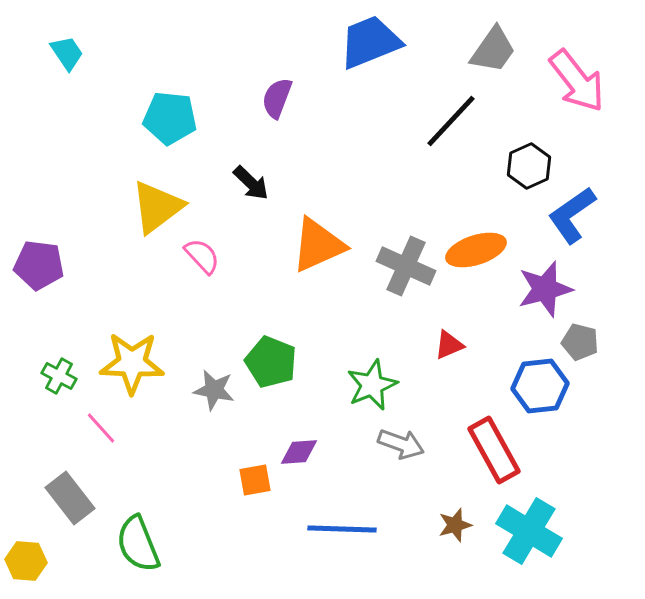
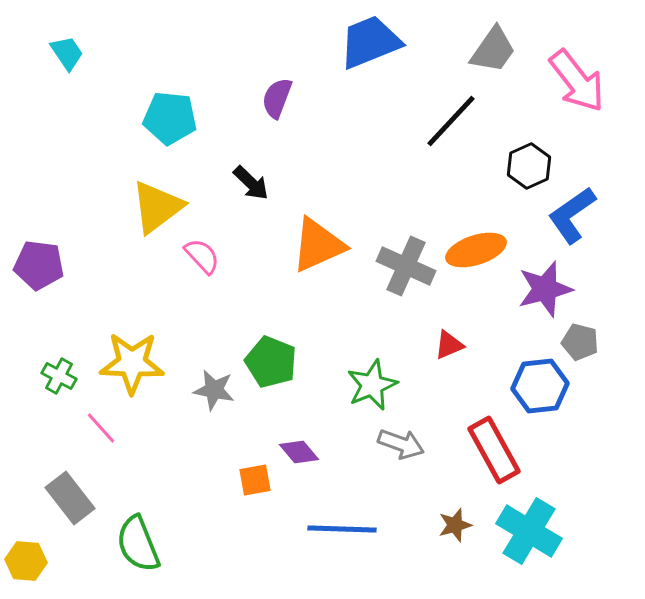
purple diamond: rotated 54 degrees clockwise
